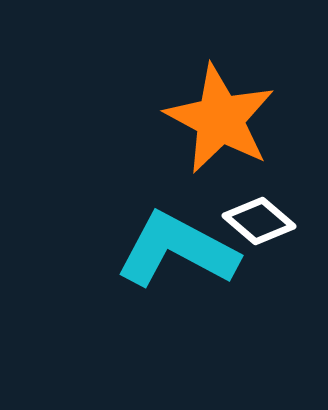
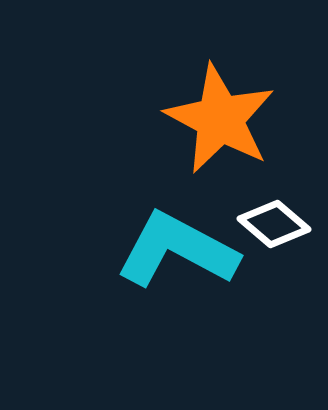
white diamond: moved 15 px right, 3 px down
